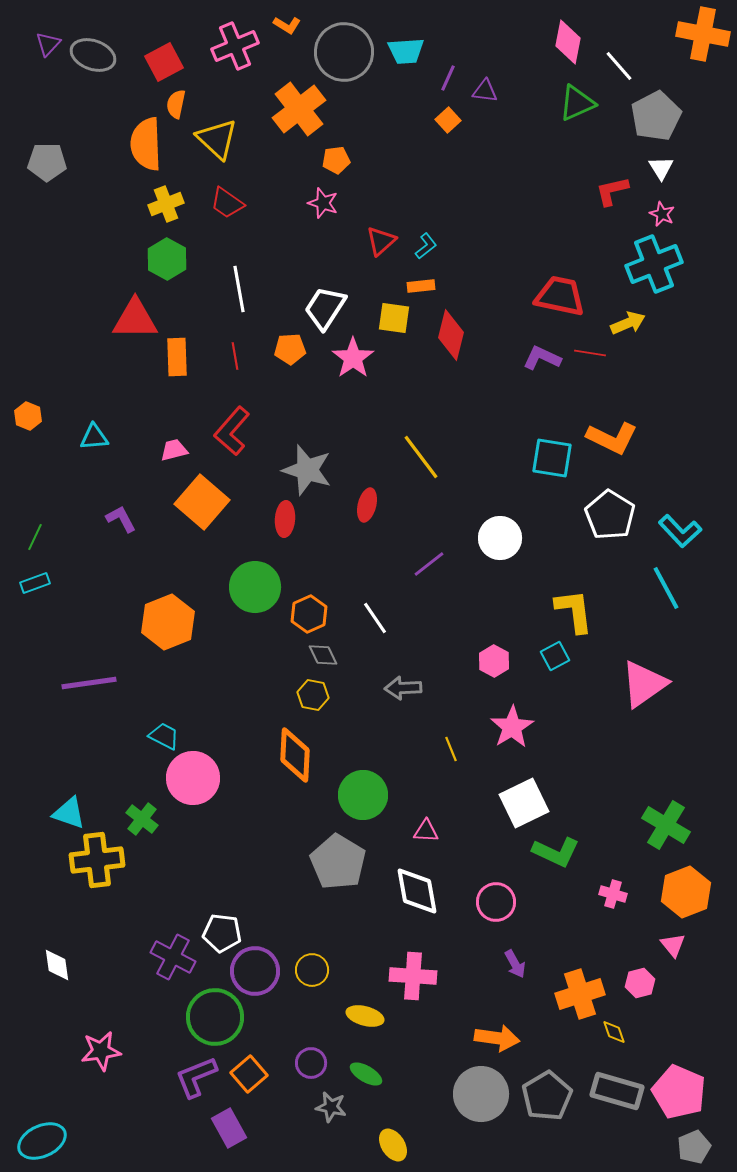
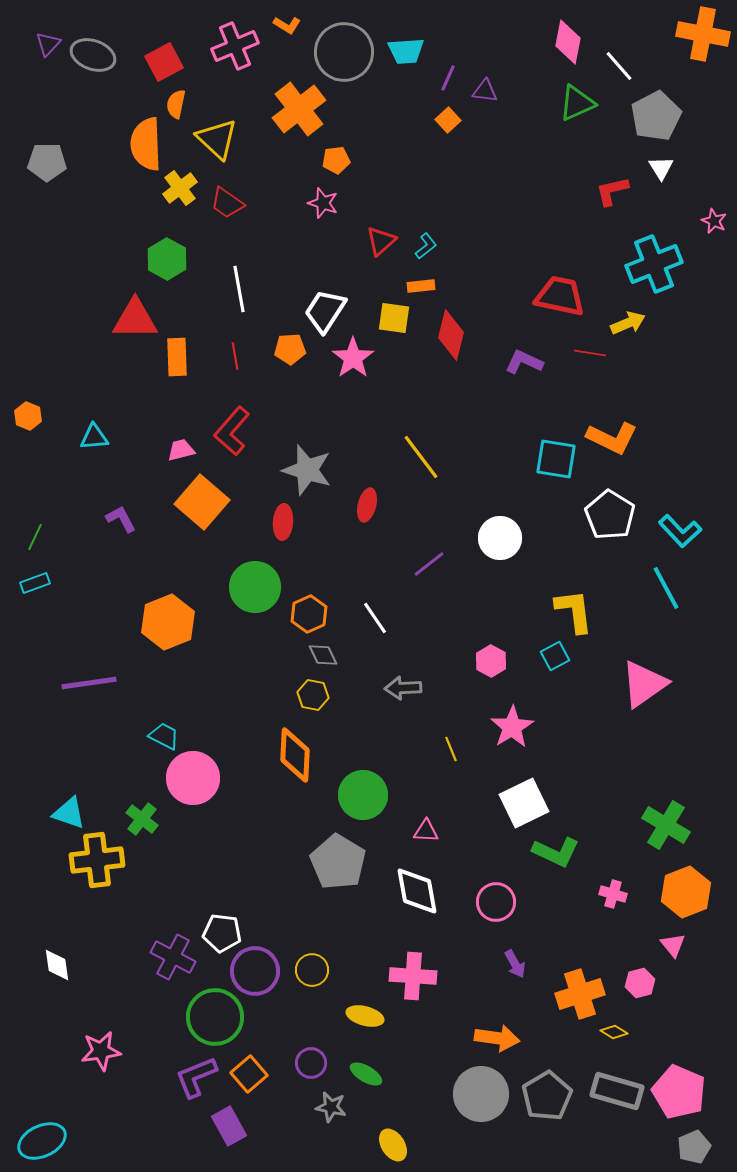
yellow cross at (166, 204): moved 14 px right, 16 px up; rotated 16 degrees counterclockwise
pink star at (662, 214): moved 52 px right, 7 px down
white trapezoid at (325, 308): moved 3 px down
purple L-shape at (542, 358): moved 18 px left, 4 px down
pink trapezoid at (174, 450): moved 7 px right
cyan square at (552, 458): moved 4 px right, 1 px down
red ellipse at (285, 519): moved 2 px left, 3 px down
pink hexagon at (494, 661): moved 3 px left
yellow diamond at (614, 1032): rotated 40 degrees counterclockwise
purple rectangle at (229, 1128): moved 2 px up
